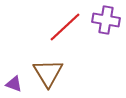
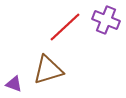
purple cross: rotated 12 degrees clockwise
brown triangle: moved 3 px up; rotated 44 degrees clockwise
